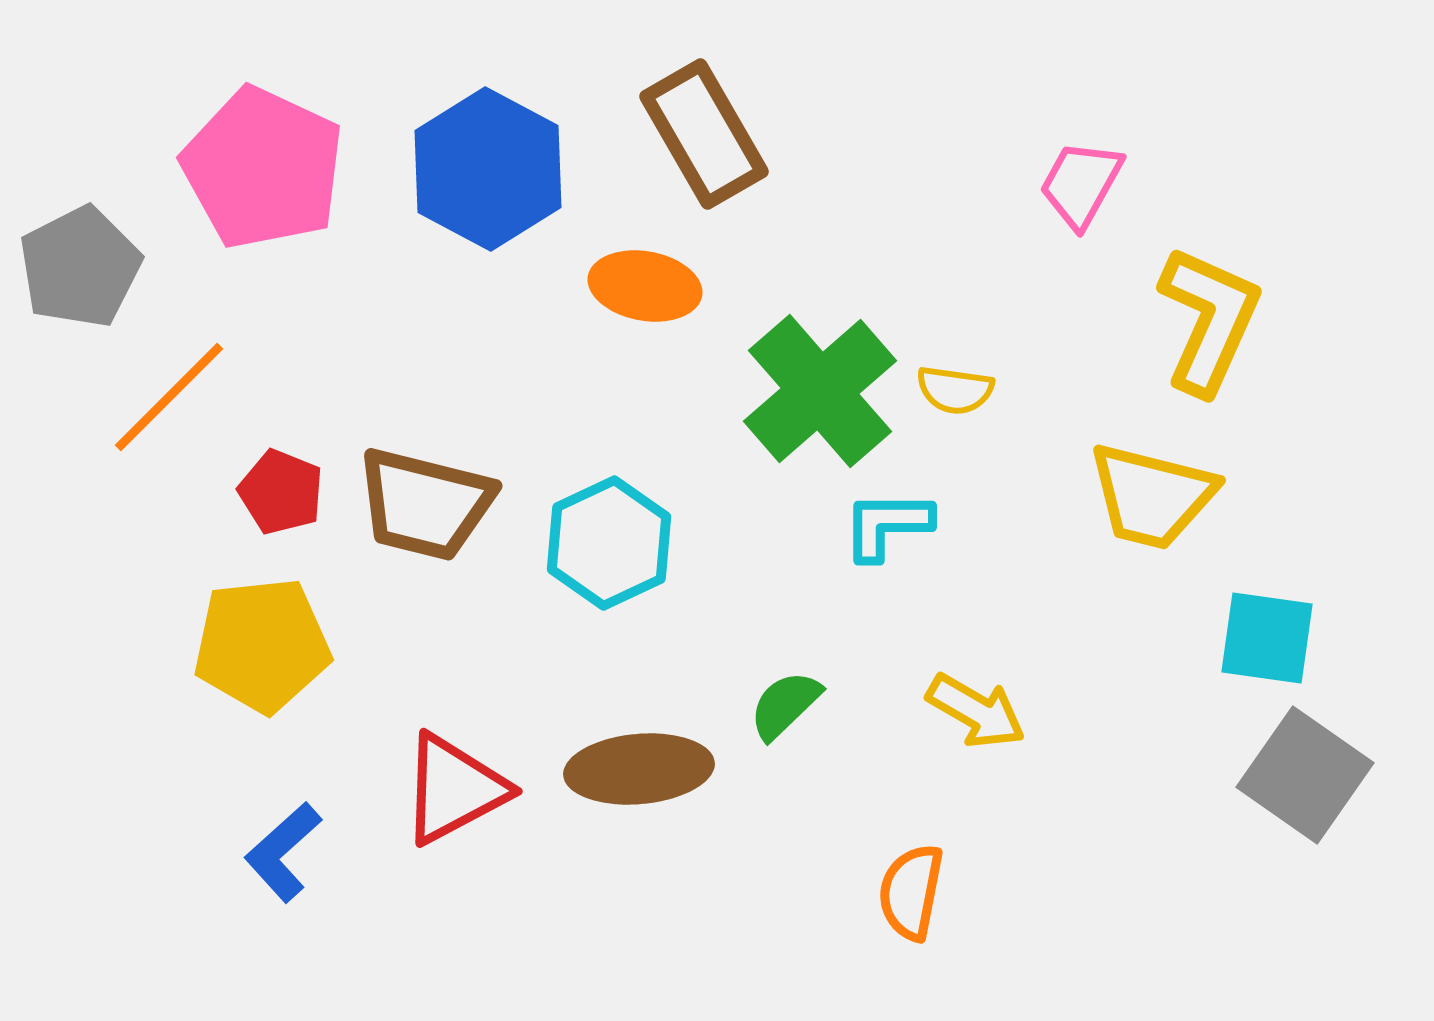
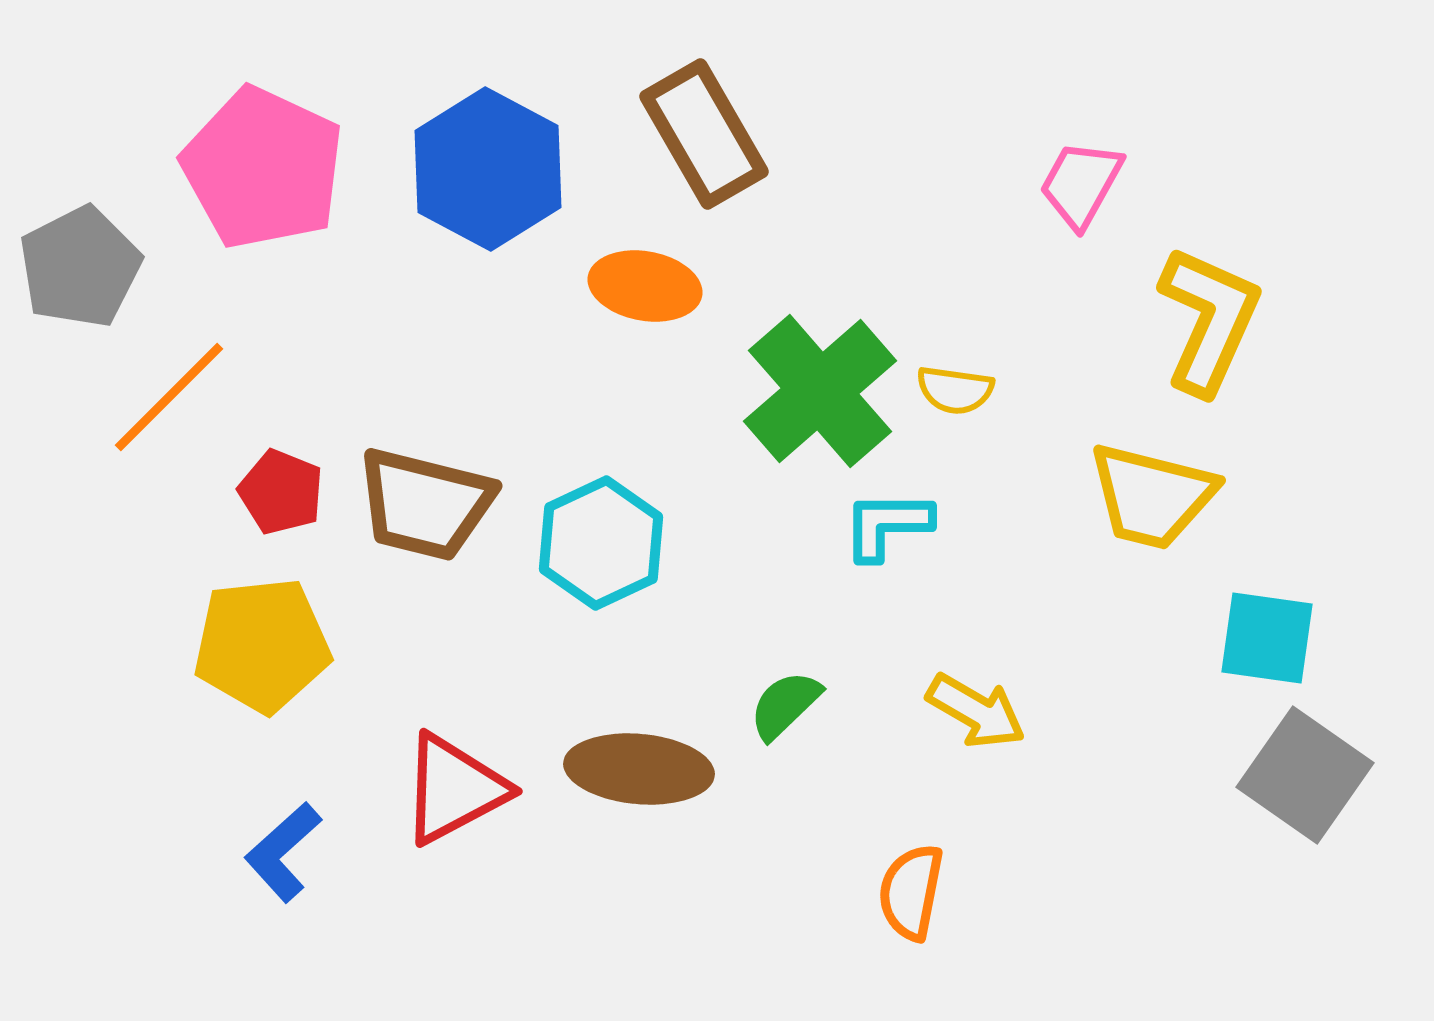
cyan hexagon: moved 8 px left
brown ellipse: rotated 10 degrees clockwise
